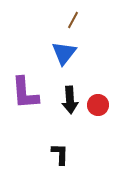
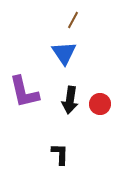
blue triangle: rotated 12 degrees counterclockwise
purple L-shape: moved 1 px left, 1 px up; rotated 9 degrees counterclockwise
black arrow: rotated 12 degrees clockwise
red circle: moved 2 px right, 1 px up
